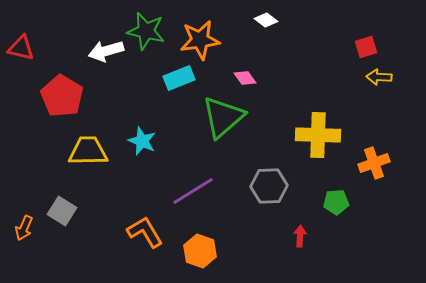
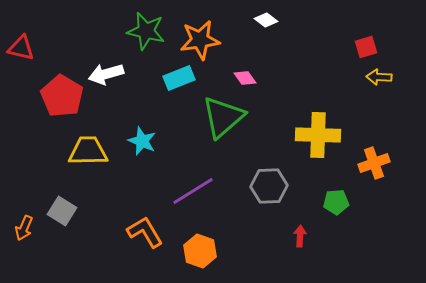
white arrow: moved 23 px down
